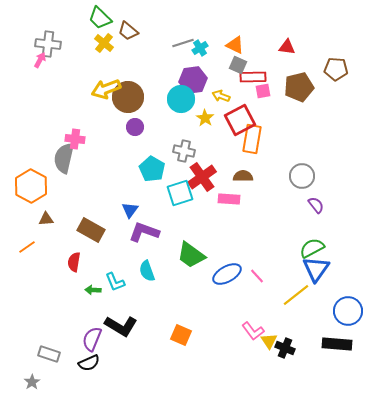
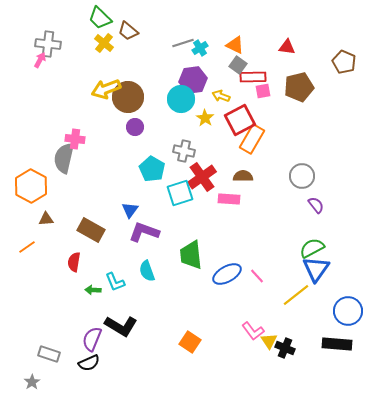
gray square at (238, 65): rotated 12 degrees clockwise
brown pentagon at (336, 69): moved 8 px right, 7 px up; rotated 20 degrees clockwise
orange rectangle at (252, 139): rotated 20 degrees clockwise
green trapezoid at (191, 255): rotated 48 degrees clockwise
orange square at (181, 335): moved 9 px right, 7 px down; rotated 10 degrees clockwise
